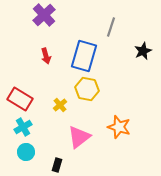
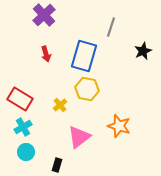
red arrow: moved 2 px up
orange star: moved 1 px up
